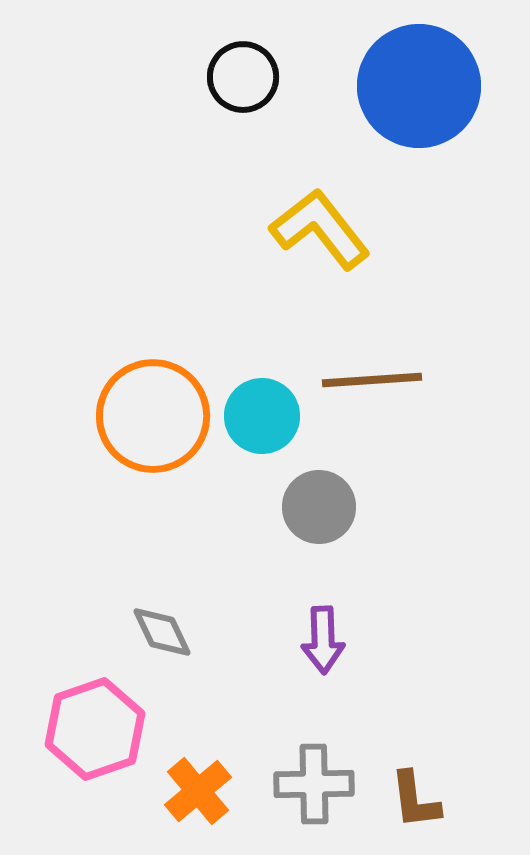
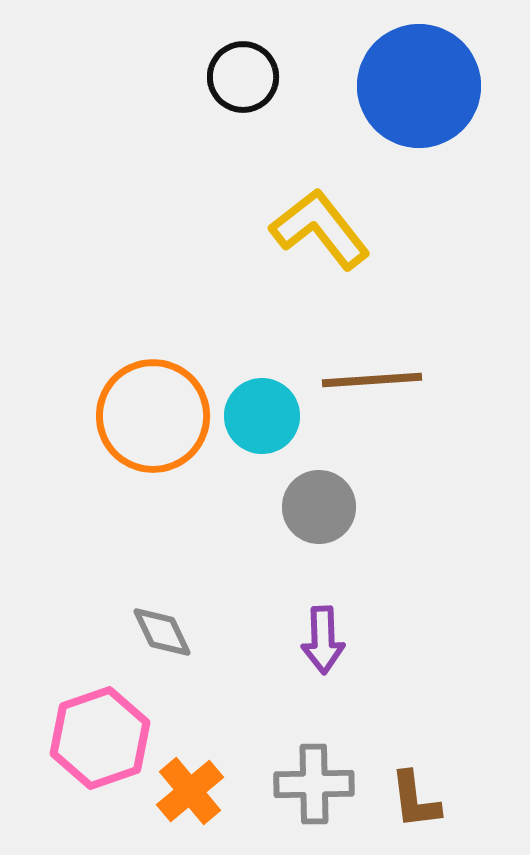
pink hexagon: moved 5 px right, 9 px down
orange cross: moved 8 px left
